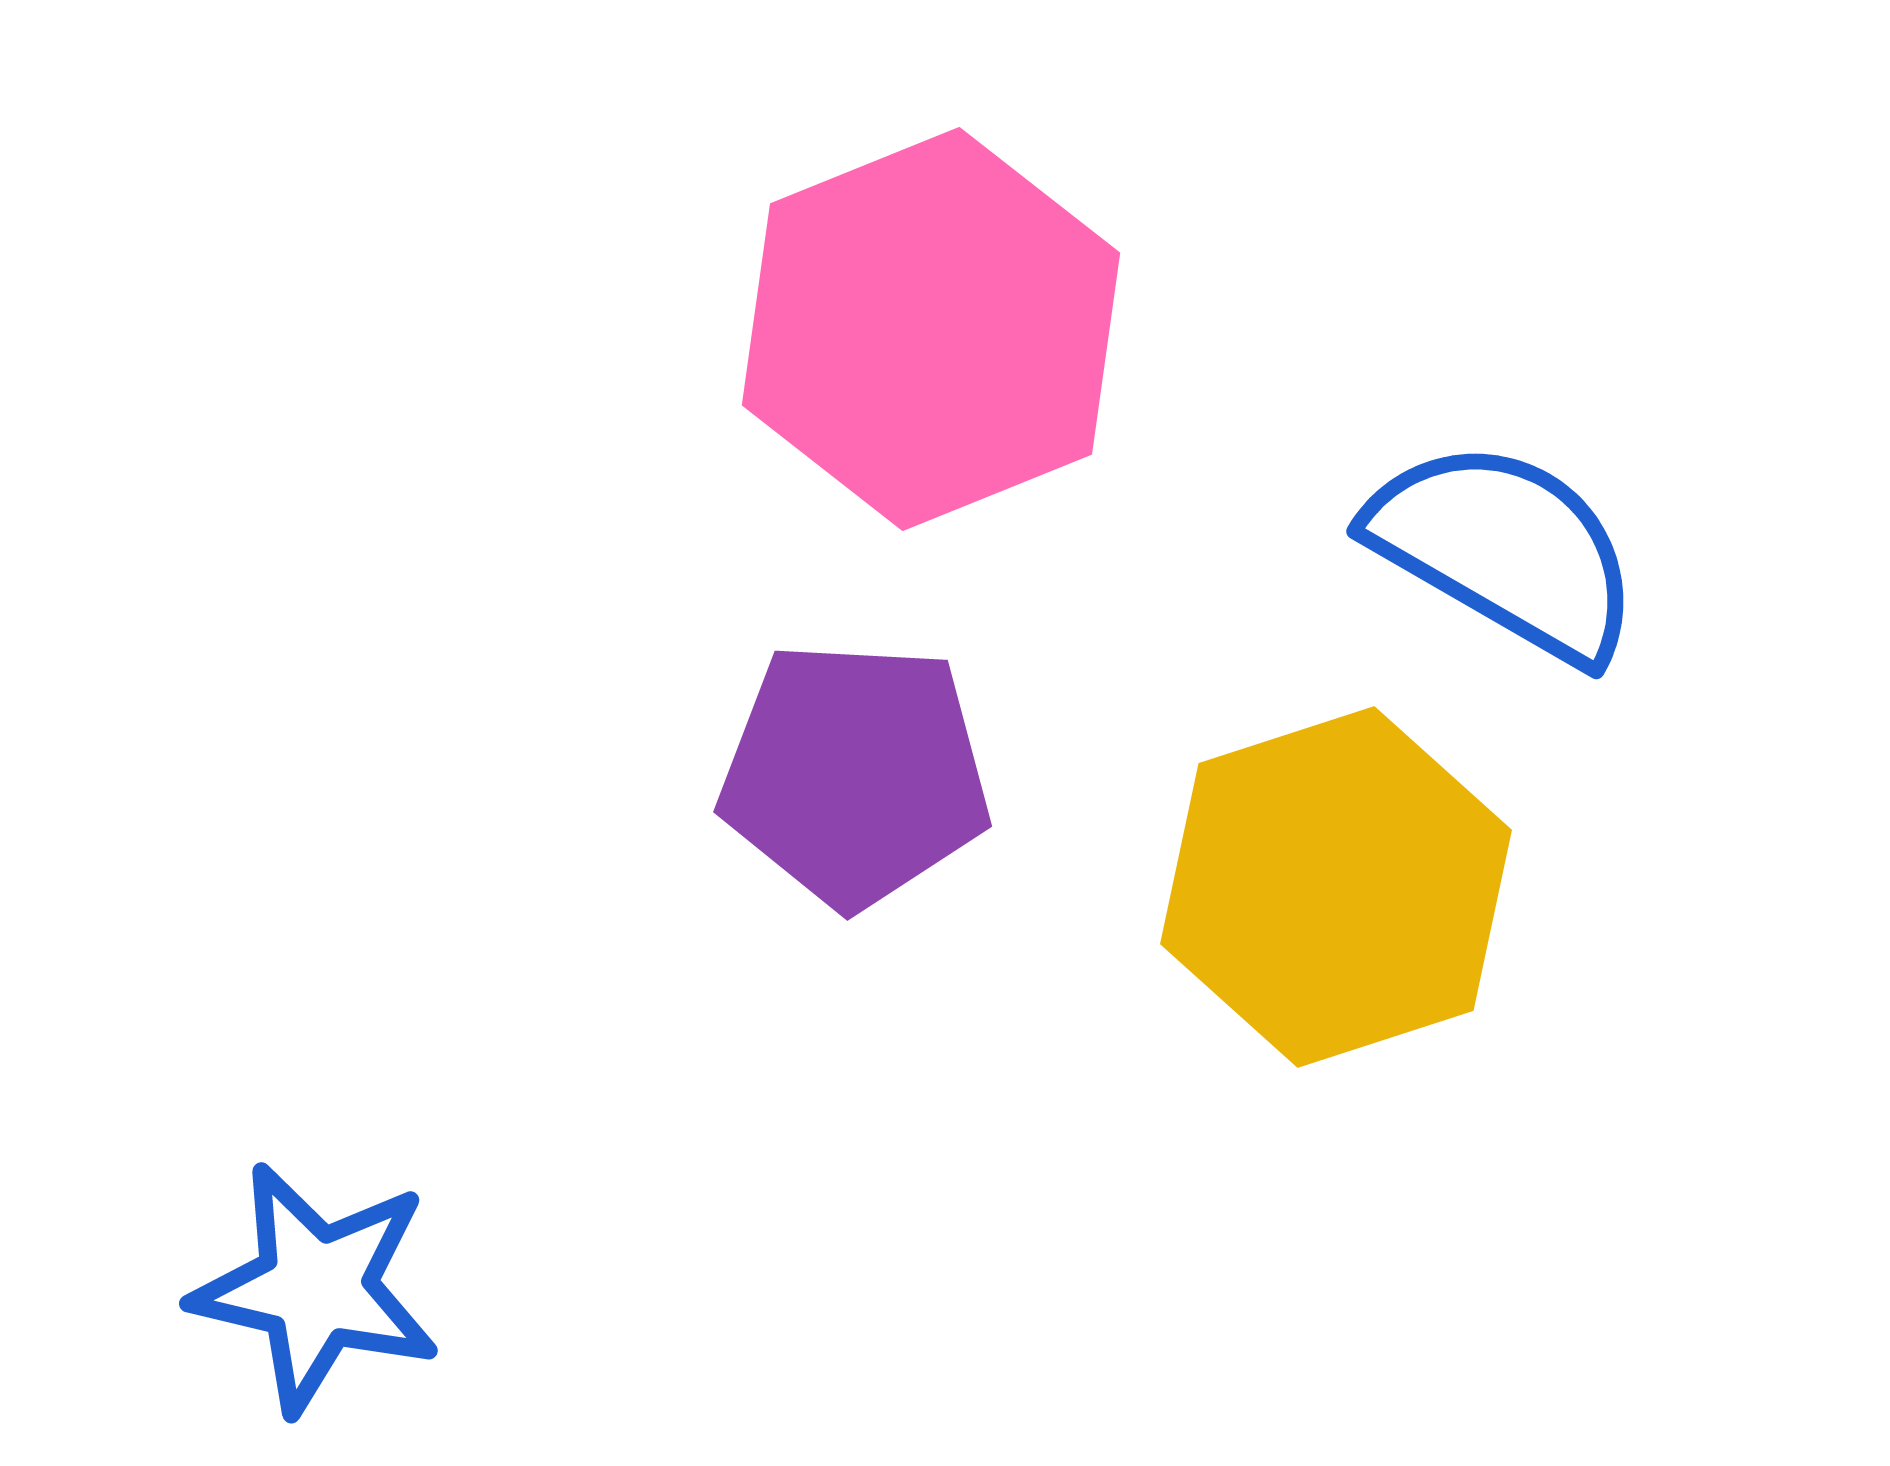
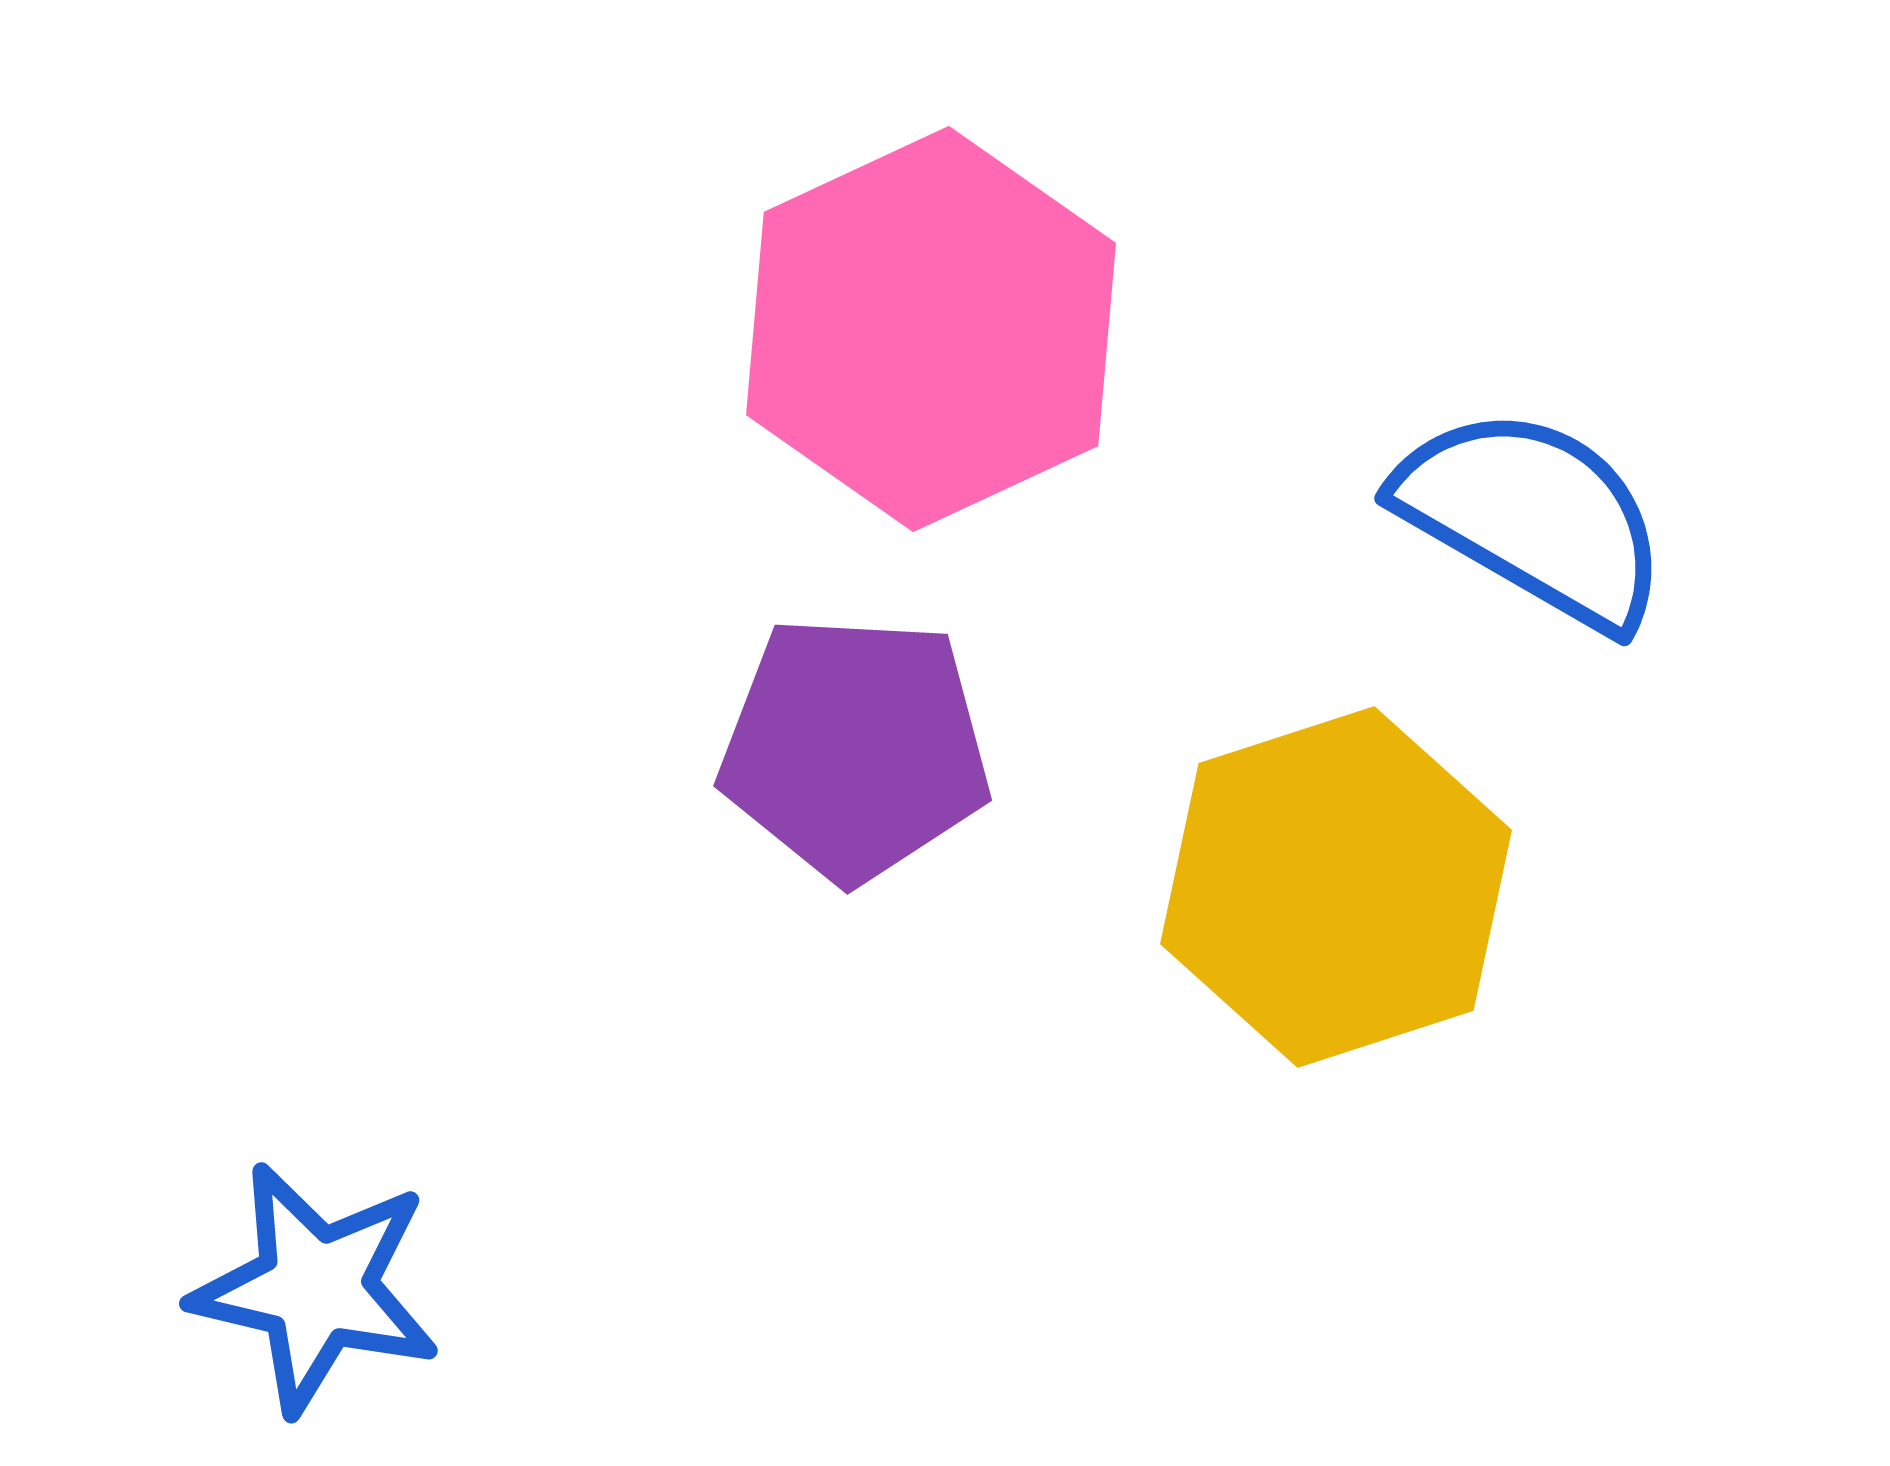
pink hexagon: rotated 3 degrees counterclockwise
blue semicircle: moved 28 px right, 33 px up
purple pentagon: moved 26 px up
